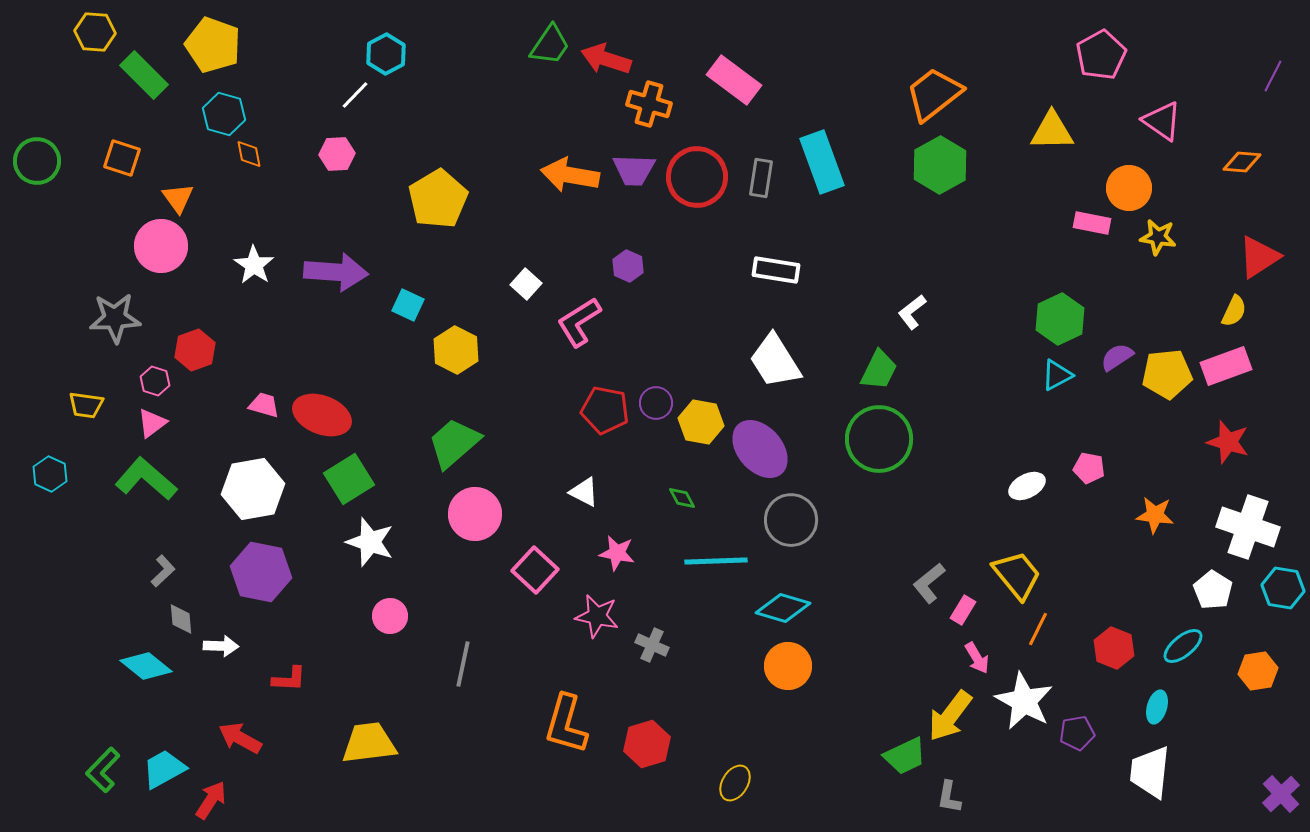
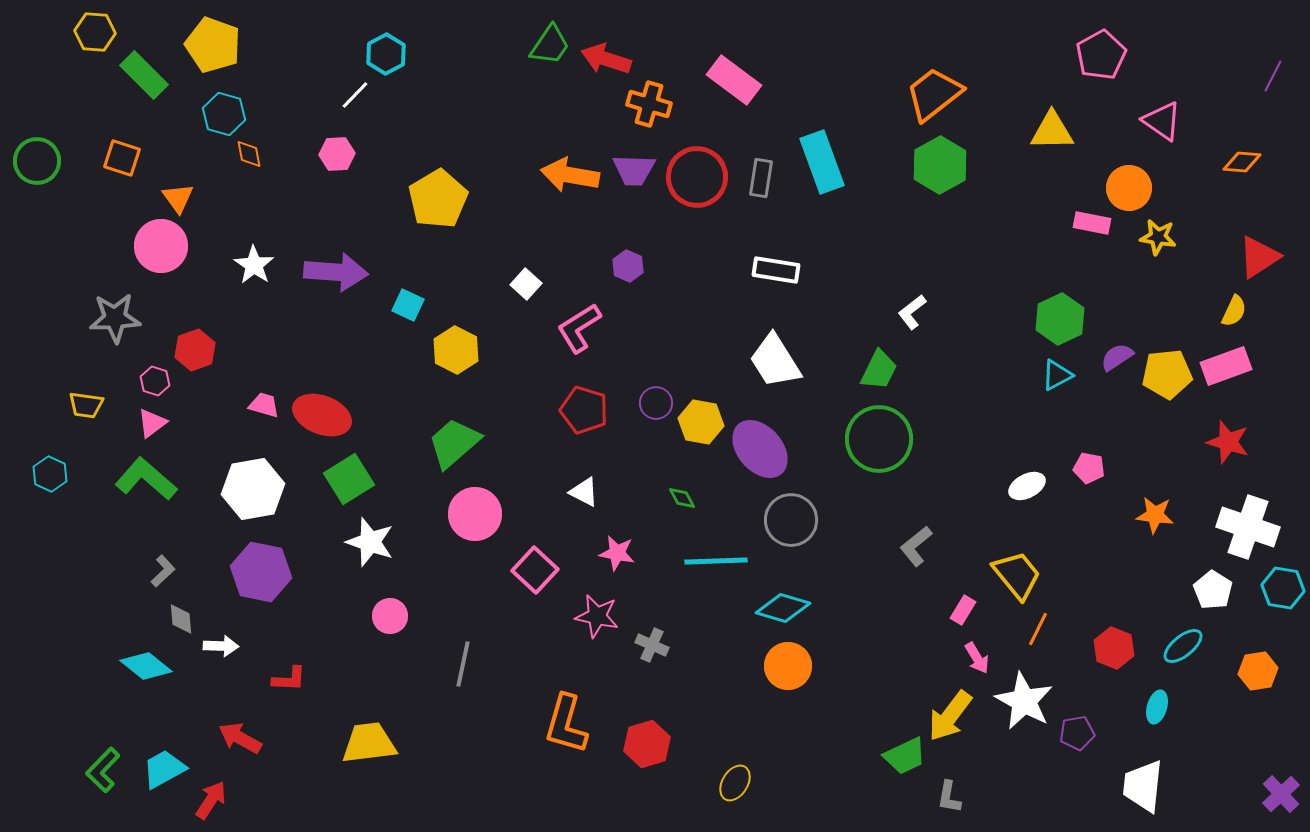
pink L-shape at (579, 322): moved 6 px down
red pentagon at (605, 410): moved 21 px left; rotated 6 degrees clockwise
gray L-shape at (929, 583): moved 13 px left, 37 px up
white trapezoid at (1150, 772): moved 7 px left, 14 px down
